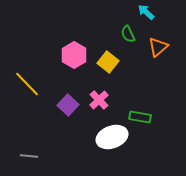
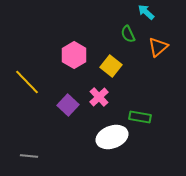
yellow square: moved 3 px right, 4 px down
yellow line: moved 2 px up
pink cross: moved 3 px up
